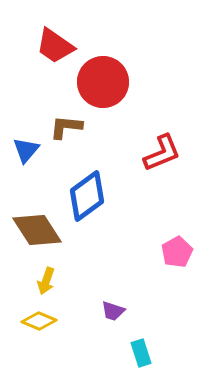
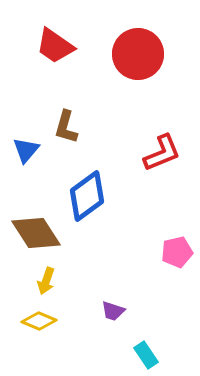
red circle: moved 35 px right, 28 px up
brown L-shape: rotated 80 degrees counterclockwise
brown diamond: moved 1 px left, 3 px down
pink pentagon: rotated 16 degrees clockwise
cyan rectangle: moved 5 px right, 2 px down; rotated 16 degrees counterclockwise
